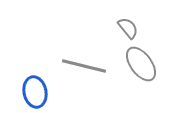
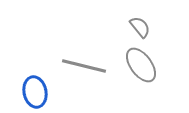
gray semicircle: moved 12 px right, 1 px up
gray ellipse: moved 1 px down
